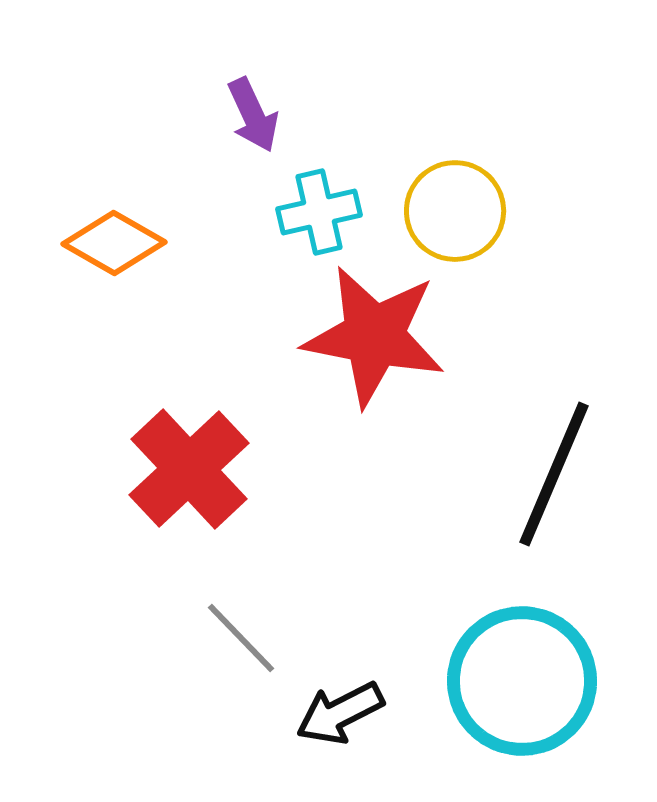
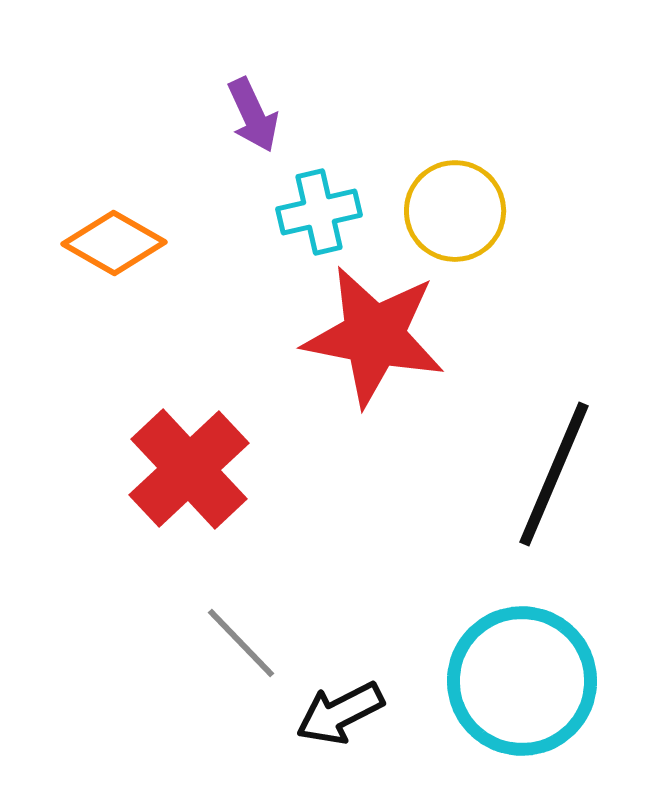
gray line: moved 5 px down
